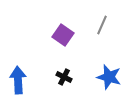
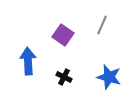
blue arrow: moved 10 px right, 19 px up
